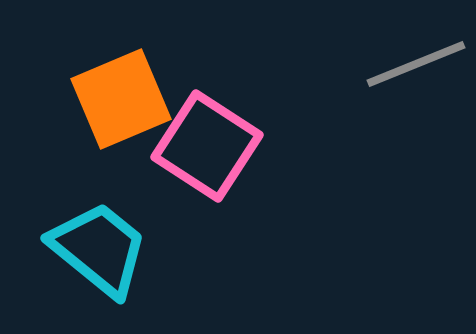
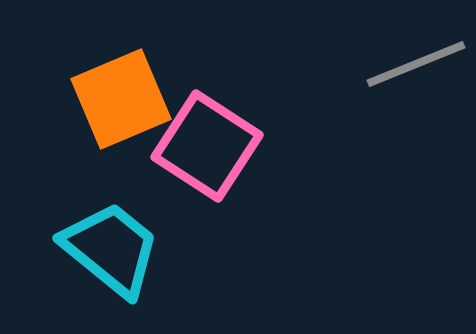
cyan trapezoid: moved 12 px right
